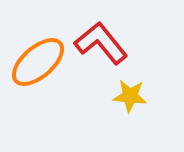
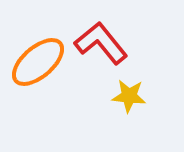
yellow star: moved 1 px left
